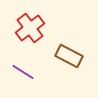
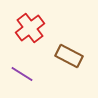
purple line: moved 1 px left, 2 px down
